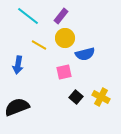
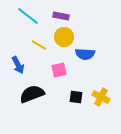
purple rectangle: rotated 63 degrees clockwise
yellow circle: moved 1 px left, 1 px up
blue semicircle: rotated 18 degrees clockwise
blue arrow: rotated 36 degrees counterclockwise
pink square: moved 5 px left, 2 px up
black square: rotated 32 degrees counterclockwise
black semicircle: moved 15 px right, 13 px up
